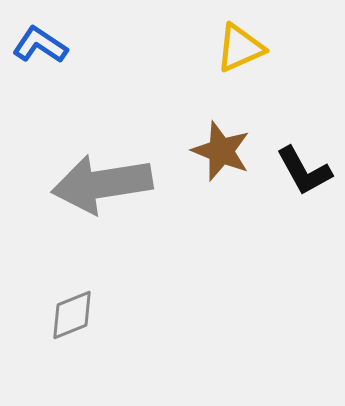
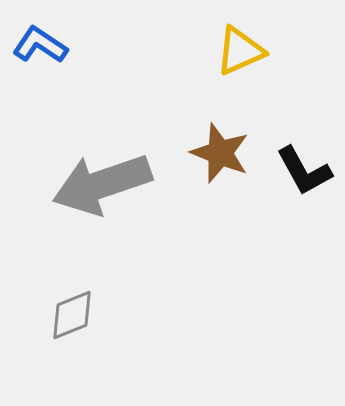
yellow triangle: moved 3 px down
brown star: moved 1 px left, 2 px down
gray arrow: rotated 10 degrees counterclockwise
